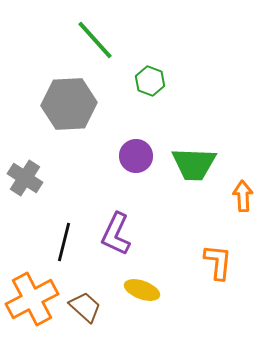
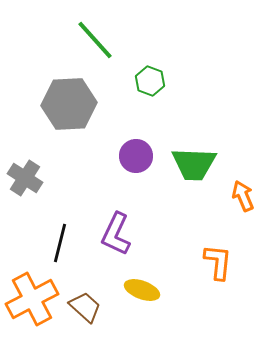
orange arrow: rotated 20 degrees counterclockwise
black line: moved 4 px left, 1 px down
